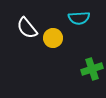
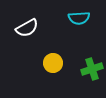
white semicircle: rotated 80 degrees counterclockwise
yellow circle: moved 25 px down
